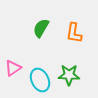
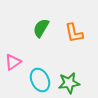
orange L-shape: rotated 20 degrees counterclockwise
pink triangle: moved 6 px up
green star: moved 8 px down; rotated 10 degrees counterclockwise
